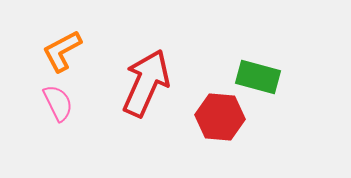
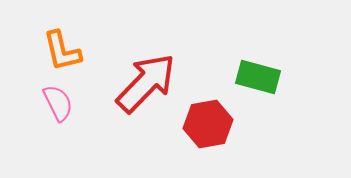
orange L-shape: rotated 75 degrees counterclockwise
red arrow: rotated 20 degrees clockwise
red hexagon: moved 12 px left, 7 px down; rotated 15 degrees counterclockwise
